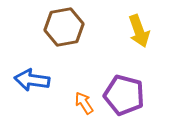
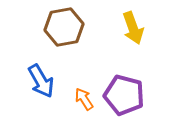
yellow arrow: moved 6 px left, 3 px up
blue arrow: moved 9 px right, 1 px down; rotated 128 degrees counterclockwise
orange arrow: moved 4 px up
